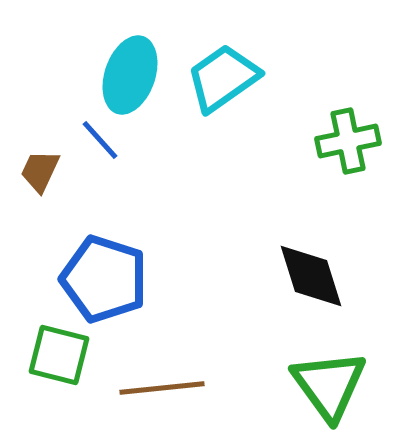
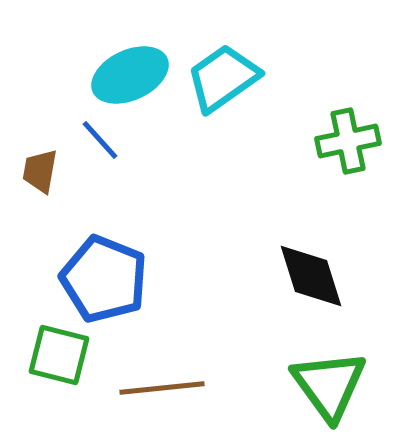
cyan ellipse: rotated 46 degrees clockwise
brown trapezoid: rotated 15 degrees counterclockwise
blue pentagon: rotated 4 degrees clockwise
